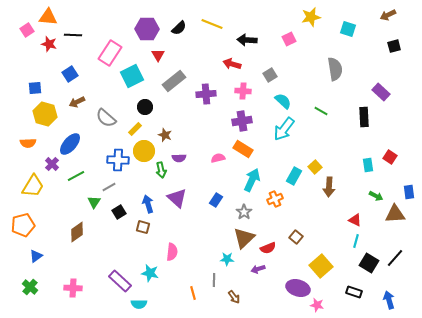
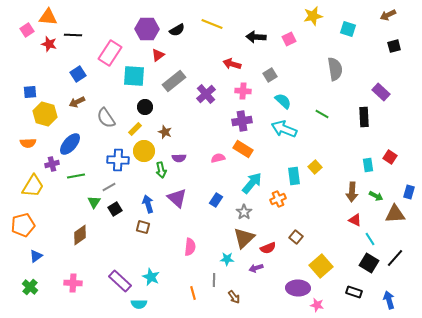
yellow star at (311, 17): moved 2 px right, 1 px up
black semicircle at (179, 28): moved 2 px left, 2 px down; rotated 14 degrees clockwise
black arrow at (247, 40): moved 9 px right, 3 px up
red triangle at (158, 55): rotated 24 degrees clockwise
blue square at (70, 74): moved 8 px right
cyan square at (132, 76): moved 2 px right; rotated 30 degrees clockwise
blue square at (35, 88): moved 5 px left, 4 px down
purple cross at (206, 94): rotated 36 degrees counterclockwise
green line at (321, 111): moved 1 px right, 3 px down
gray semicircle at (106, 118): rotated 15 degrees clockwise
cyan arrow at (284, 129): rotated 75 degrees clockwise
brown star at (165, 135): moved 3 px up
purple cross at (52, 164): rotated 32 degrees clockwise
green line at (76, 176): rotated 18 degrees clockwise
cyan rectangle at (294, 176): rotated 36 degrees counterclockwise
cyan arrow at (252, 180): moved 3 px down; rotated 15 degrees clockwise
brown arrow at (329, 187): moved 23 px right, 5 px down
blue rectangle at (409, 192): rotated 24 degrees clockwise
orange cross at (275, 199): moved 3 px right
black square at (119, 212): moved 4 px left, 3 px up
brown diamond at (77, 232): moved 3 px right, 3 px down
cyan line at (356, 241): moved 14 px right, 2 px up; rotated 48 degrees counterclockwise
pink semicircle at (172, 252): moved 18 px right, 5 px up
purple arrow at (258, 269): moved 2 px left, 1 px up
cyan star at (150, 273): moved 1 px right, 4 px down; rotated 12 degrees clockwise
pink cross at (73, 288): moved 5 px up
purple ellipse at (298, 288): rotated 15 degrees counterclockwise
